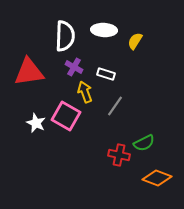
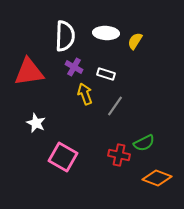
white ellipse: moved 2 px right, 3 px down
yellow arrow: moved 2 px down
pink square: moved 3 px left, 41 px down
